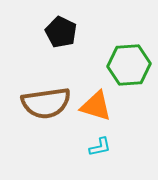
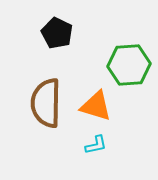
black pentagon: moved 4 px left, 1 px down
brown semicircle: rotated 99 degrees clockwise
cyan L-shape: moved 4 px left, 2 px up
